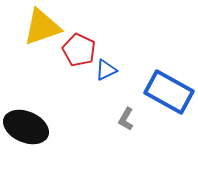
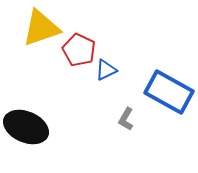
yellow triangle: moved 1 px left, 1 px down
